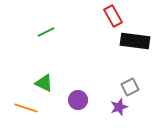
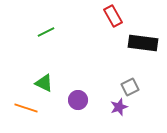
black rectangle: moved 8 px right, 2 px down
